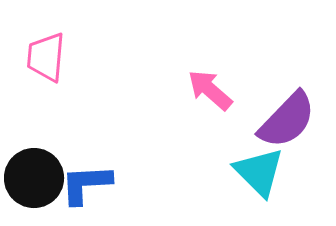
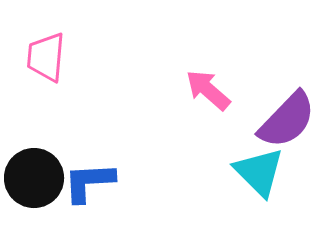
pink arrow: moved 2 px left
blue L-shape: moved 3 px right, 2 px up
